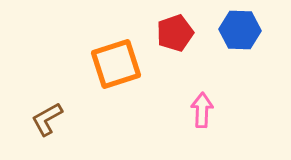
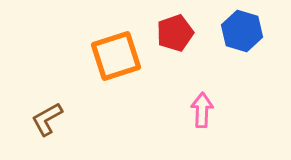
blue hexagon: moved 2 px right, 1 px down; rotated 15 degrees clockwise
orange square: moved 8 px up
